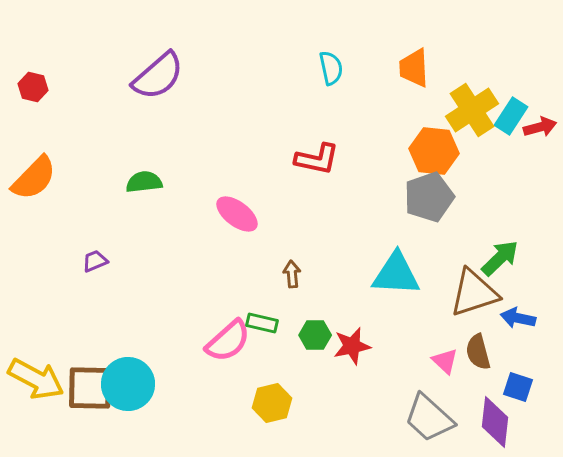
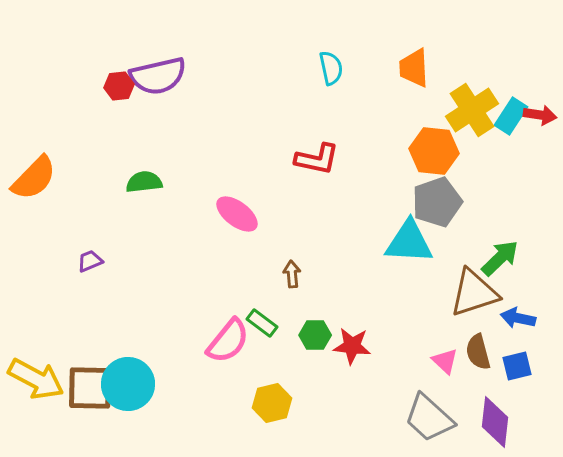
purple semicircle: rotated 28 degrees clockwise
red hexagon: moved 86 px right, 1 px up; rotated 20 degrees counterclockwise
red arrow: moved 12 px up; rotated 24 degrees clockwise
gray pentagon: moved 8 px right, 5 px down
purple trapezoid: moved 5 px left
cyan triangle: moved 13 px right, 32 px up
green rectangle: rotated 24 degrees clockwise
pink semicircle: rotated 9 degrees counterclockwise
red star: rotated 18 degrees clockwise
blue square: moved 1 px left, 21 px up; rotated 32 degrees counterclockwise
